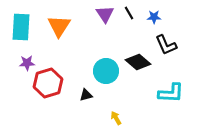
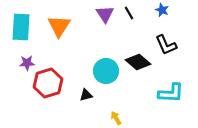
blue star: moved 8 px right, 7 px up; rotated 24 degrees clockwise
